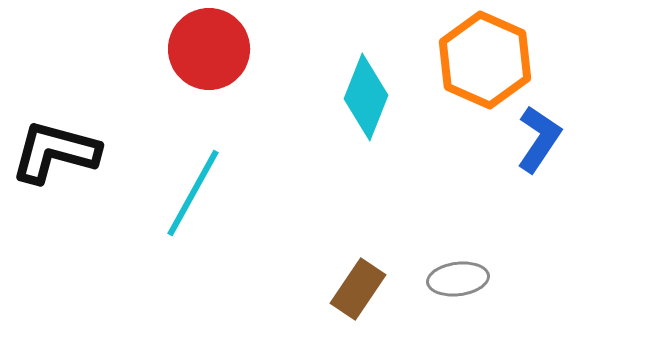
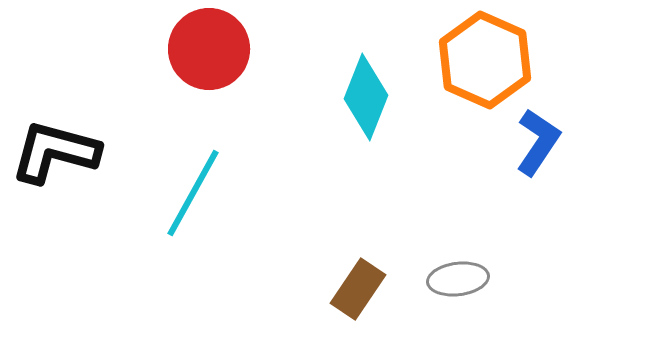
blue L-shape: moved 1 px left, 3 px down
